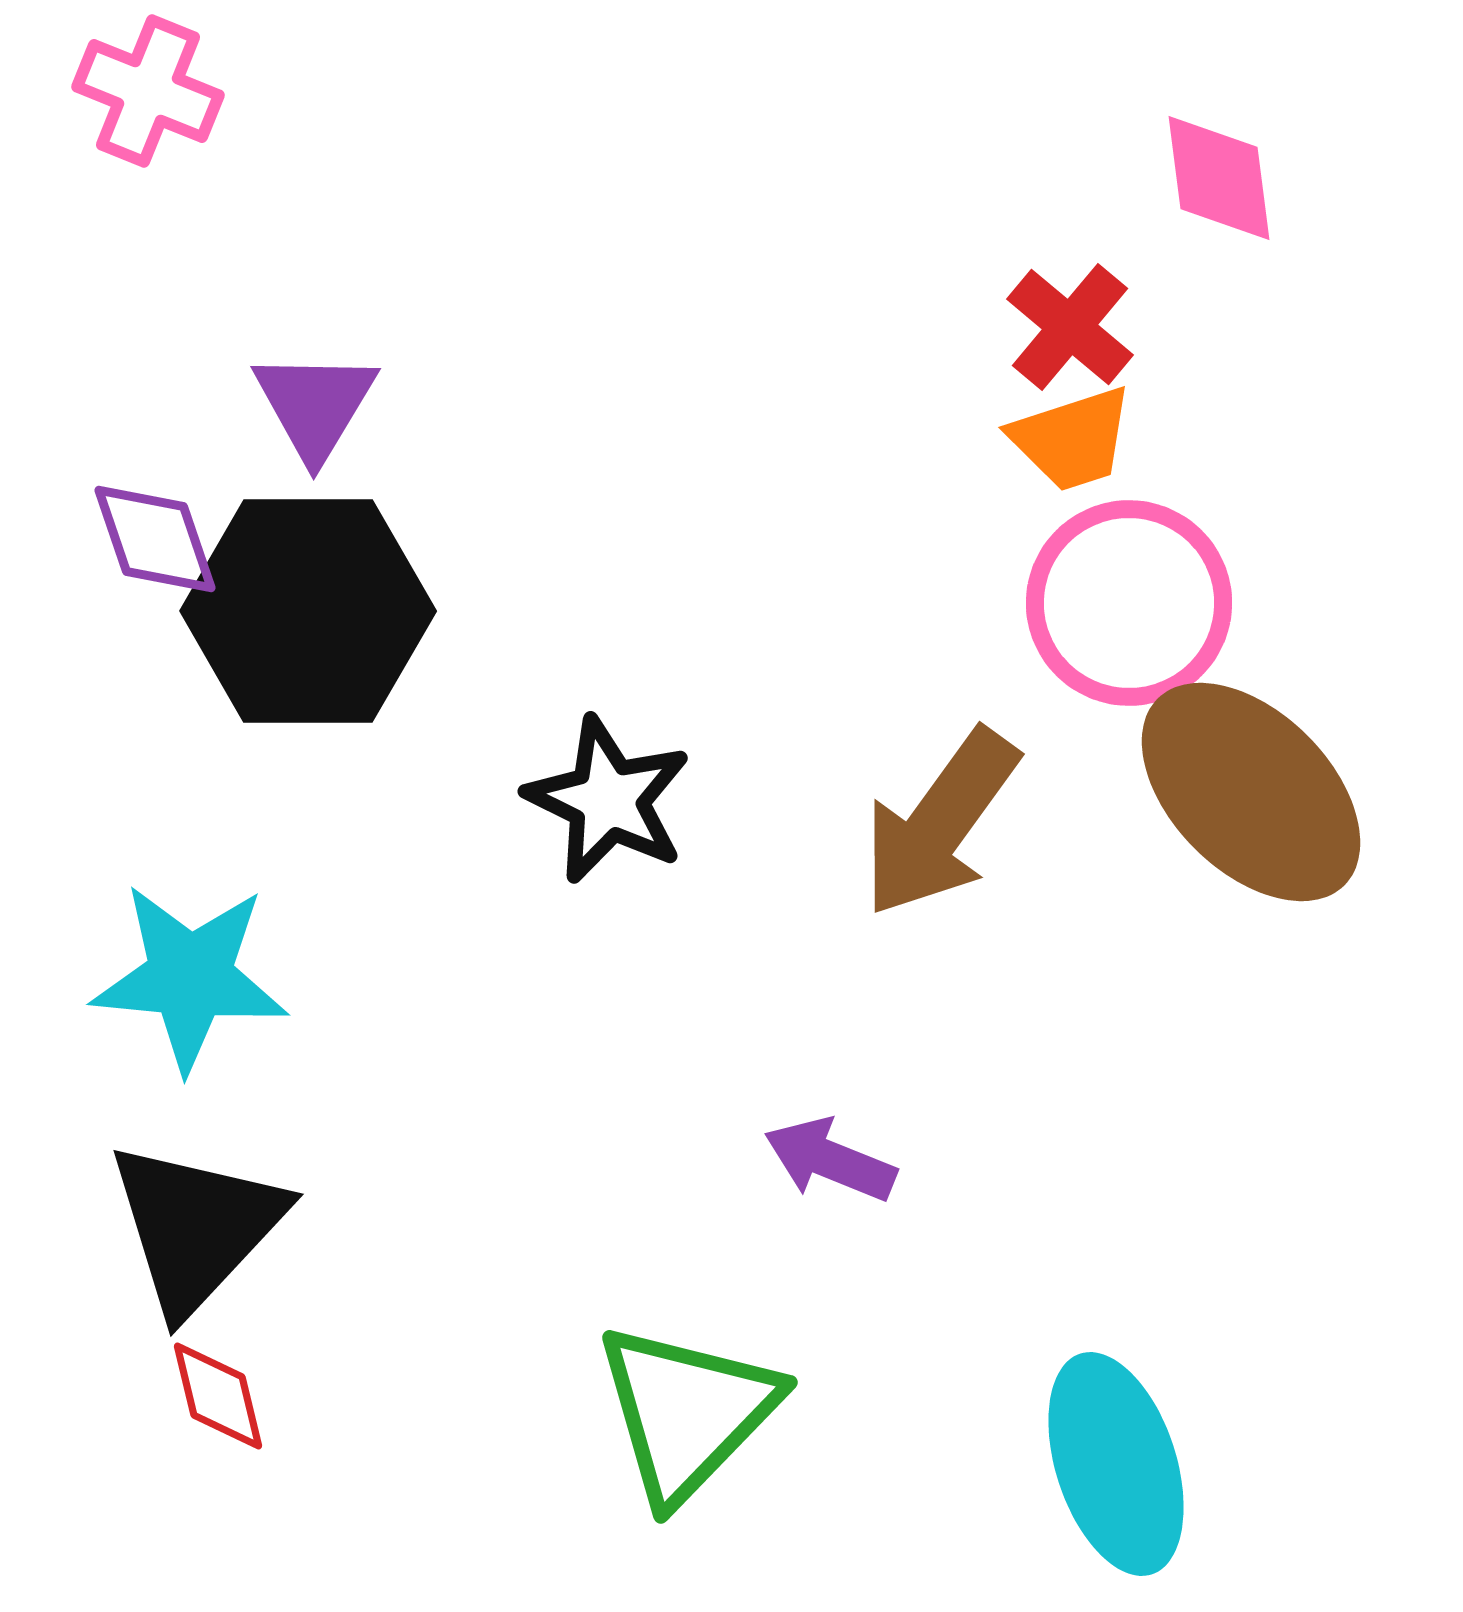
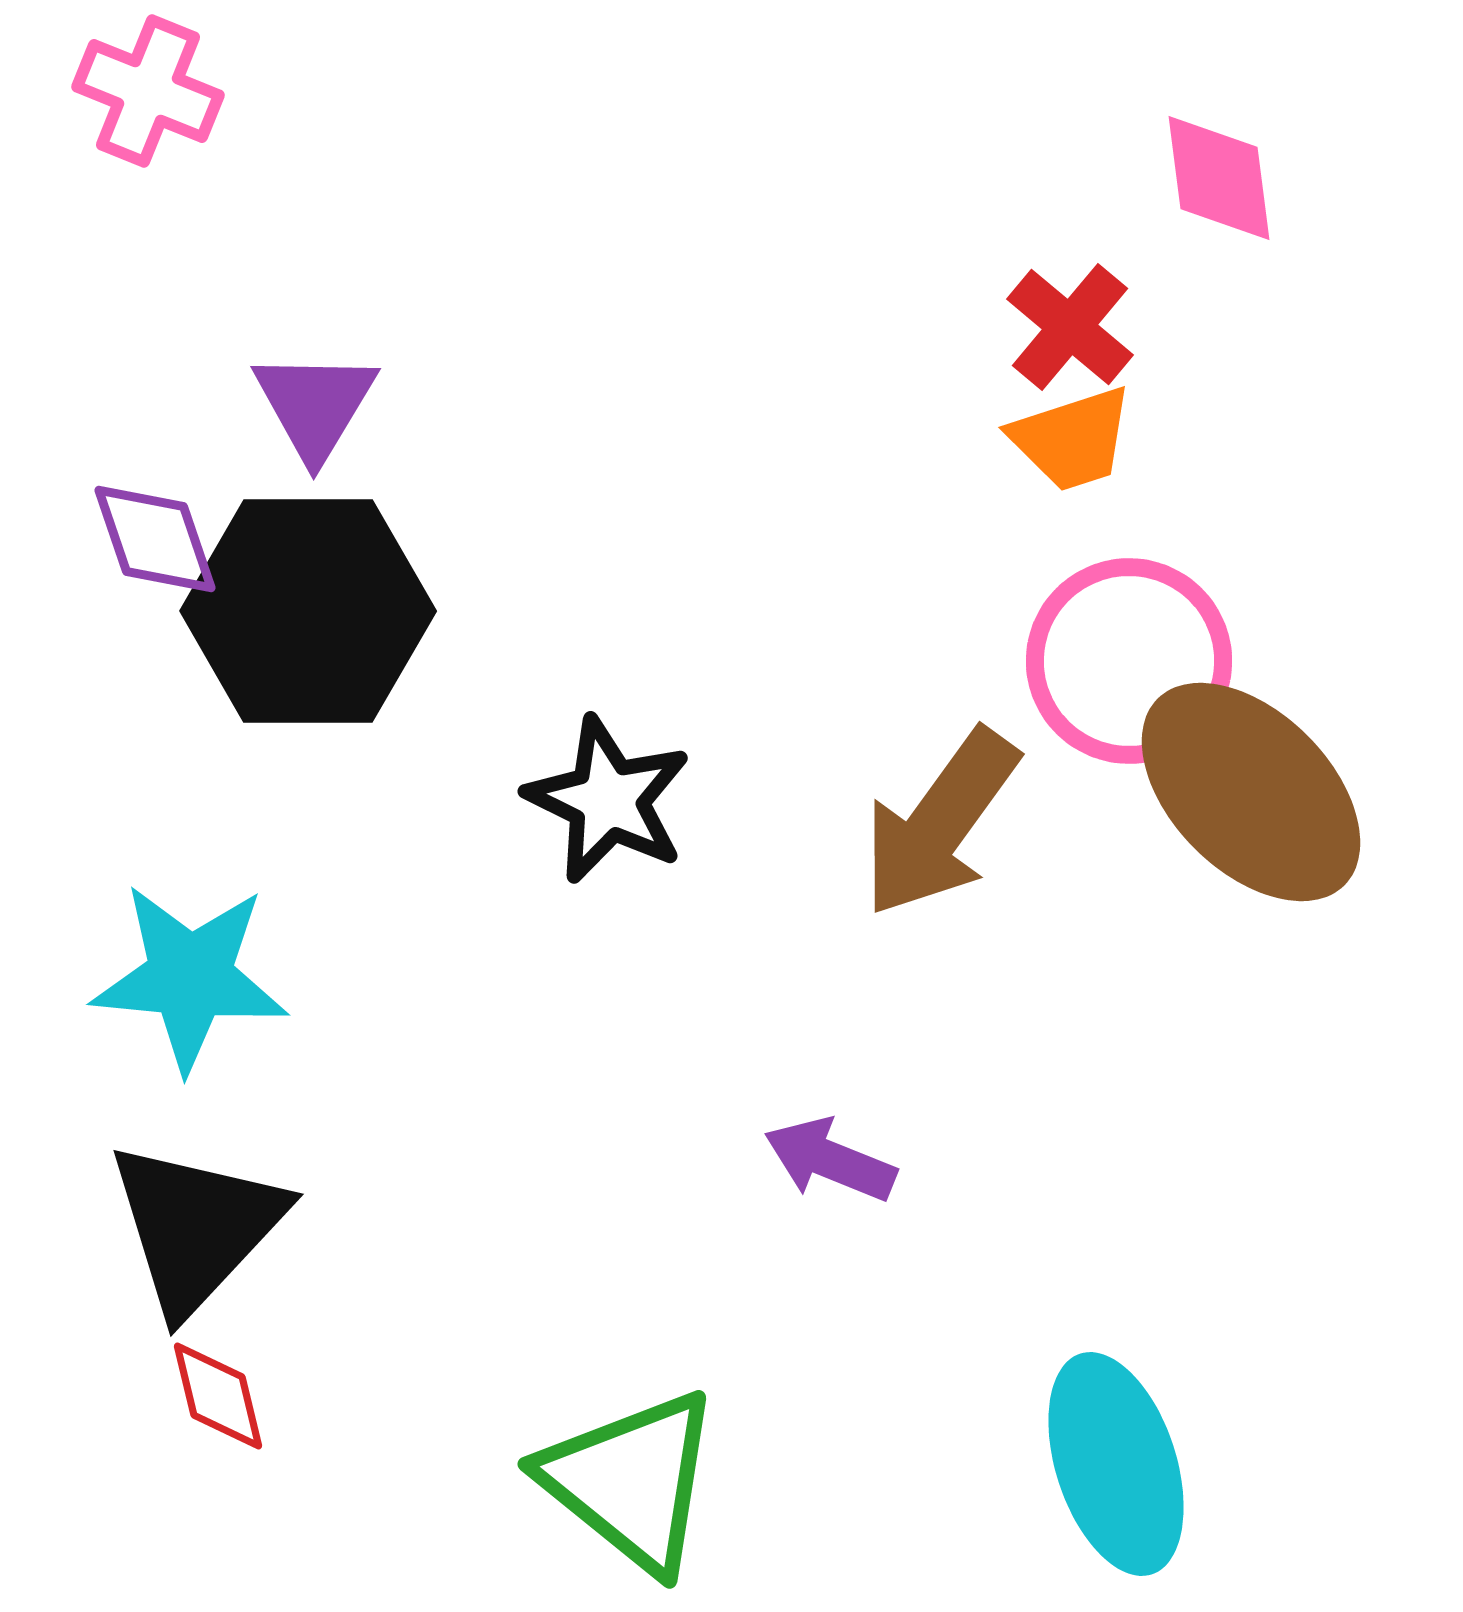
pink circle: moved 58 px down
green triangle: moved 56 px left, 69 px down; rotated 35 degrees counterclockwise
